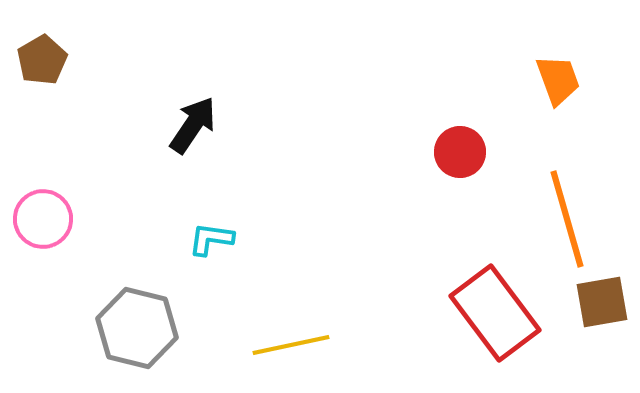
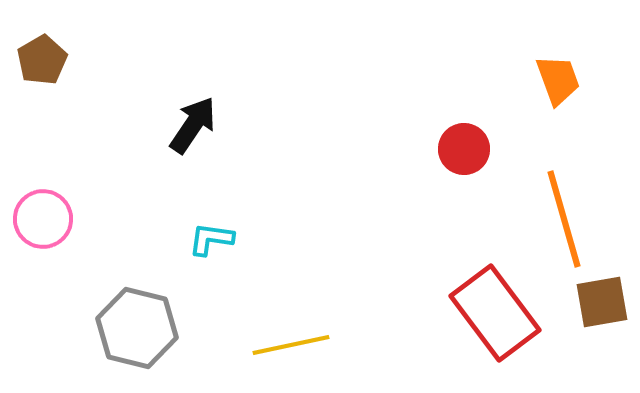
red circle: moved 4 px right, 3 px up
orange line: moved 3 px left
